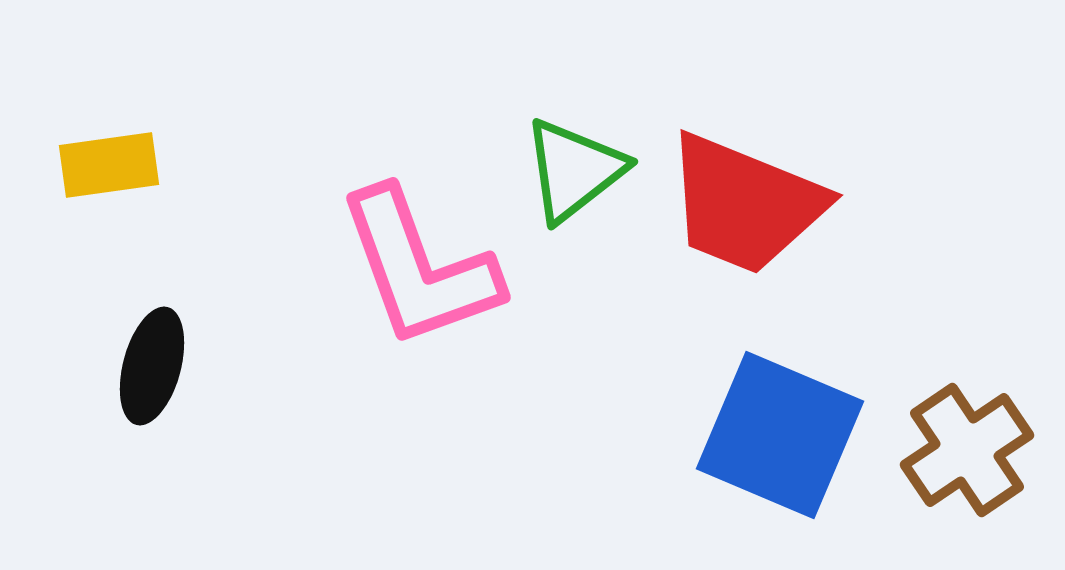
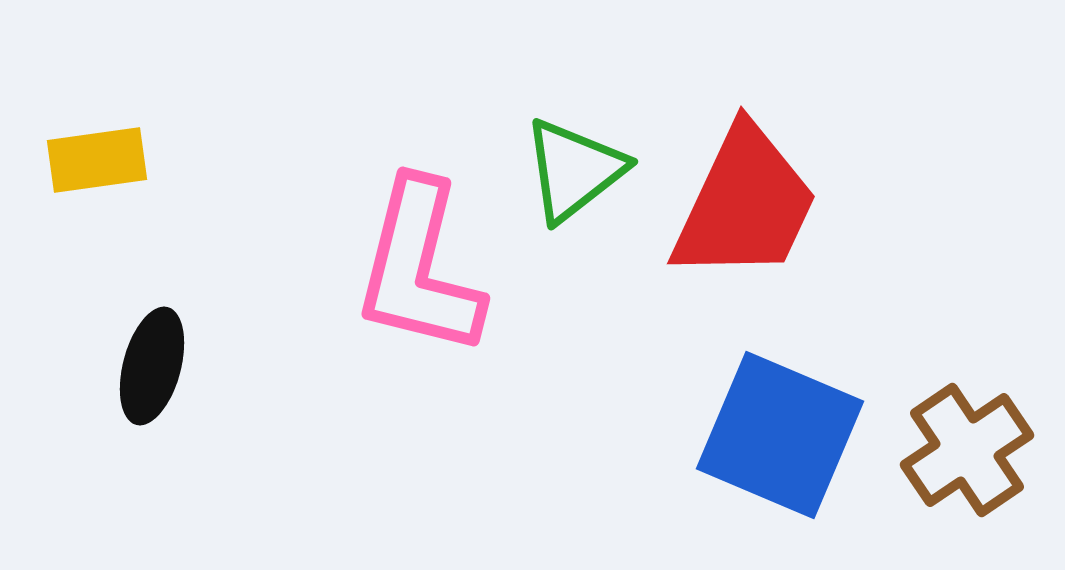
yellow rectangle: moved 12 px left, 5 px up
red trapezoid: rotated 87 degrees counterclockwise
pink L-shape: rotated 34 degrees clockwise
